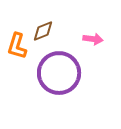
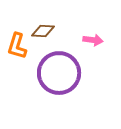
brown diamond: rotated 25 degrees clockwise
pink arrow: moved 1 px down
